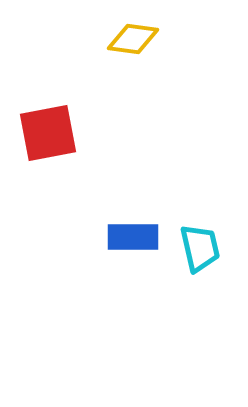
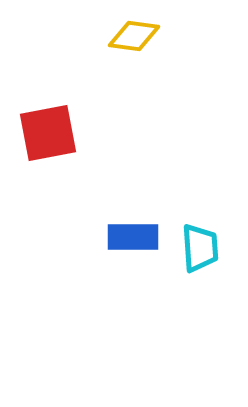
yellow diamond: moved 1 px right, 3 px up
cyan trapezoid: rotated 9 degrees clockwise
